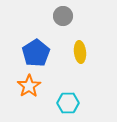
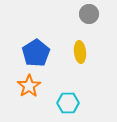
gray circle: moved 26 px right, 2 px up
